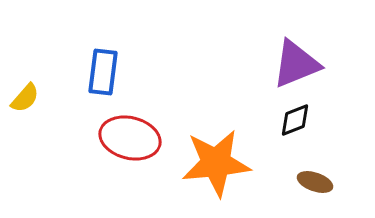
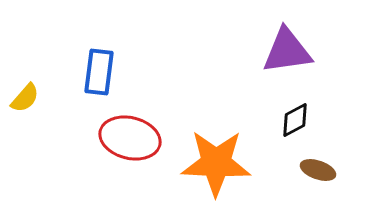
purple triangle: moved 9 px left, 13 px up; rotated 14 degrees clockwise
blue rectangle: moved 4 px left
black diamond: rotated 6 degrees counterclockwise
orange star: rotated 8 degrees clockwise
brown ellipse: moved 3 px right, 12 px up
